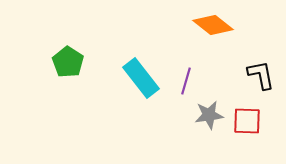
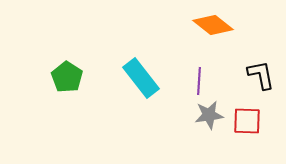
green pentagon: moved 1 px left, 15 px down
purple line: moved 13 px right; rotated 12 degrees counterclockwise
